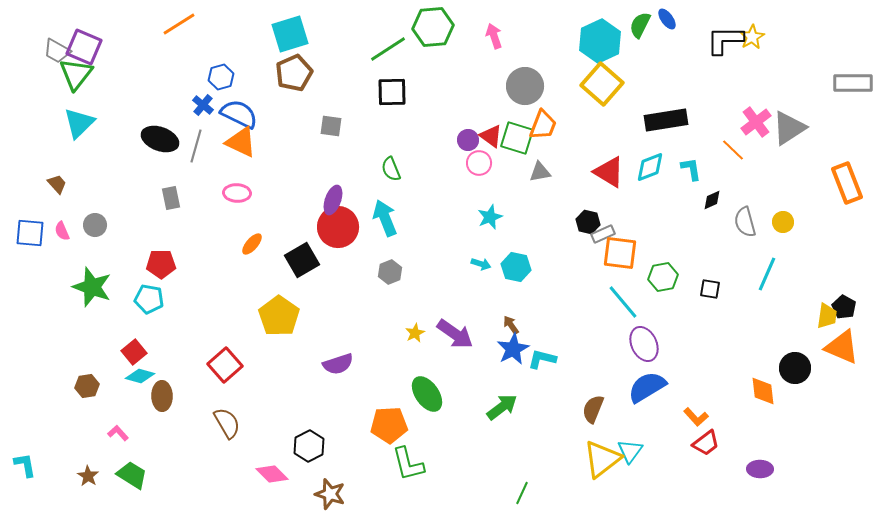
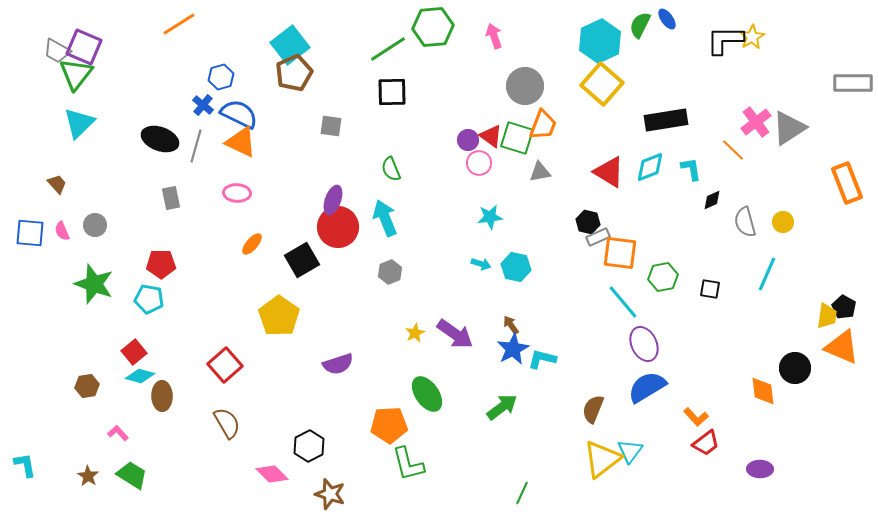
cyan square at (290, 34): moved 11 px down; rotated 21 degrees counterclockwise
cyan star at (490, 217): rotated 15 degrees clockwise
gray rectangle at (603, 234): moved 5 px left, 3 px down
green star at (92, 287): moved 2 px right, 3 px up
